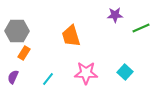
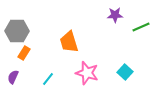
green line: moved 1 px up
orange trapezoid: moved 2 px left, 6 px down
pink star: moved 1 px right; rotated 15 degrees clockwise
